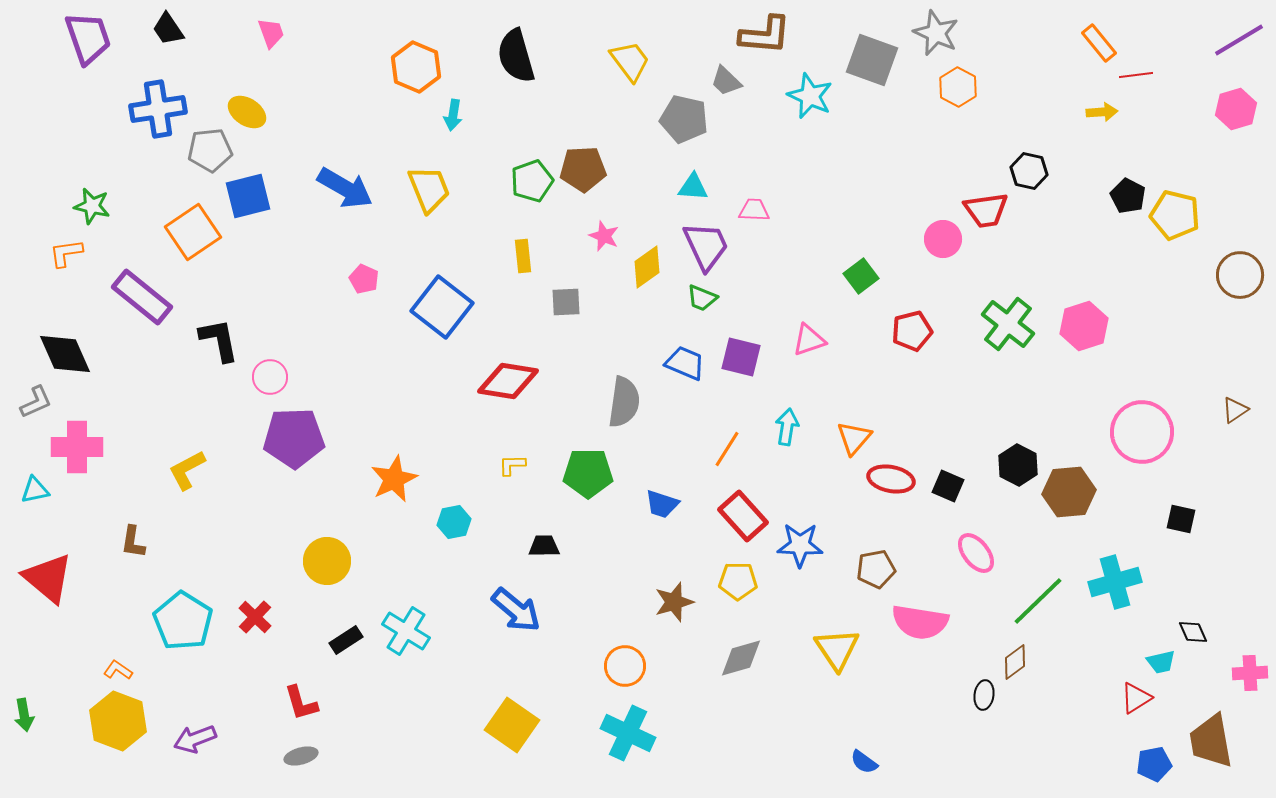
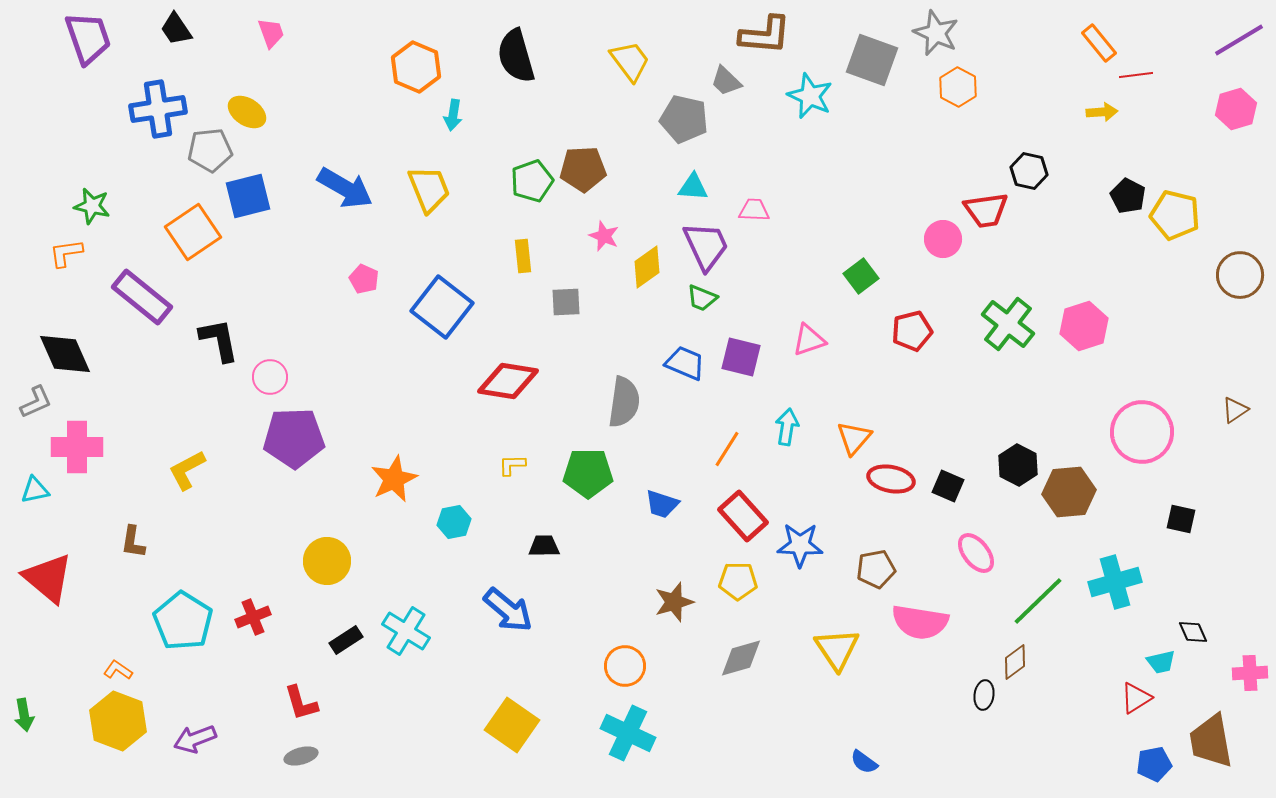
black trapezoid at (168, 29): moved 8 px right
blue arrow at (516, 610): moved 8 px left
red cross at (255, 617): moved 2 px left; rotated 24 degrees clockwise
